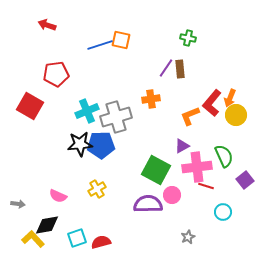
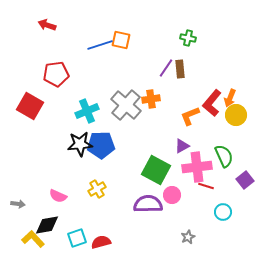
gray cross: moved 10 px right, 12 px up; rotated 32 degrees counterclockwise
